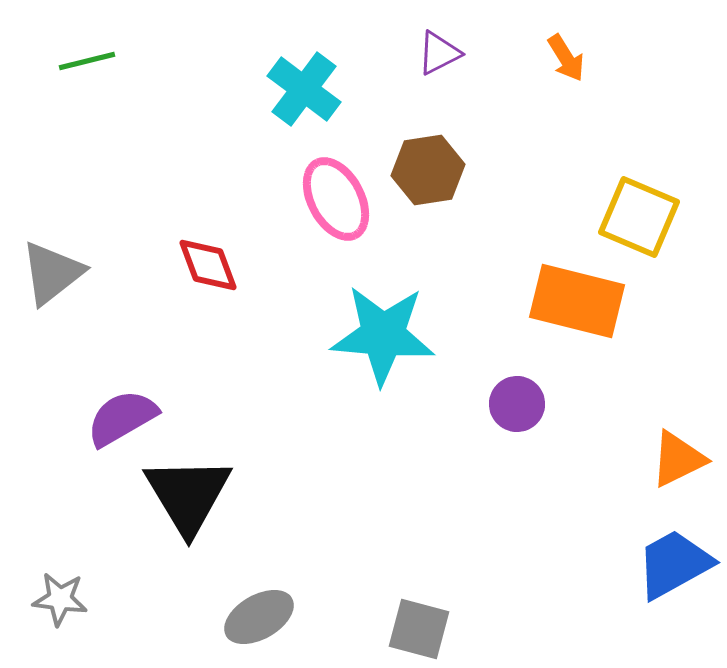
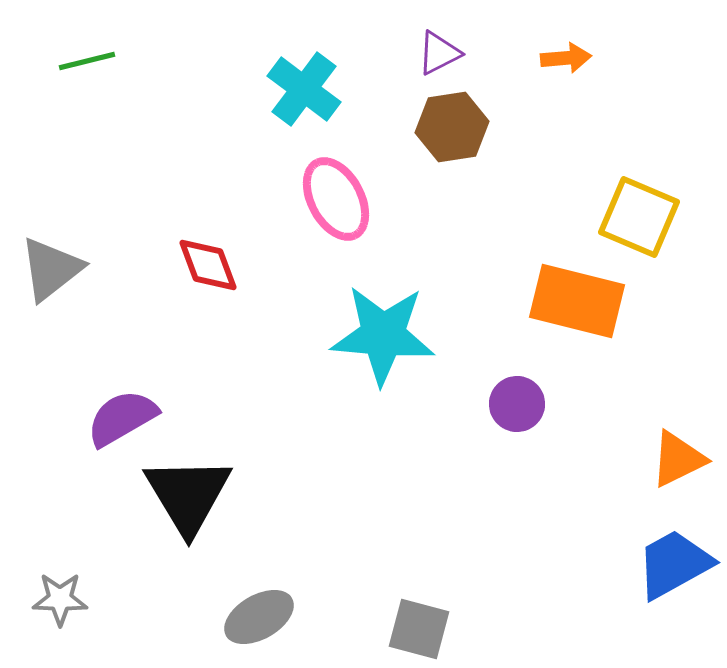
orange arrow: rotated 63 degrees counterclockwise
brown hexagon: moved 24 px right, 43 px up
gray triangle: moved 1 px left, 4 px up
gray star: rotated 6 degrees counterclockwise
